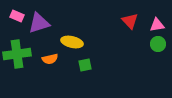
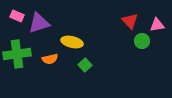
green circle: moved 16 px left, 3 px up
green square: rotated 32 degrees counterclockwise
